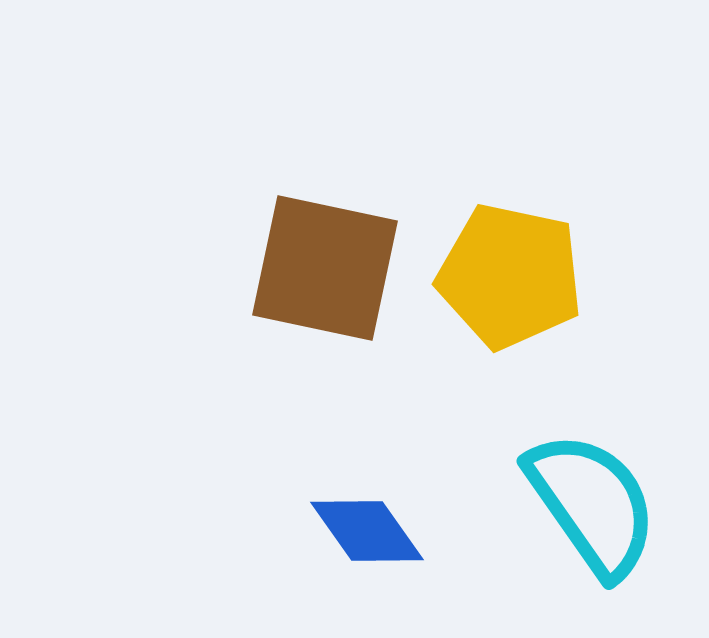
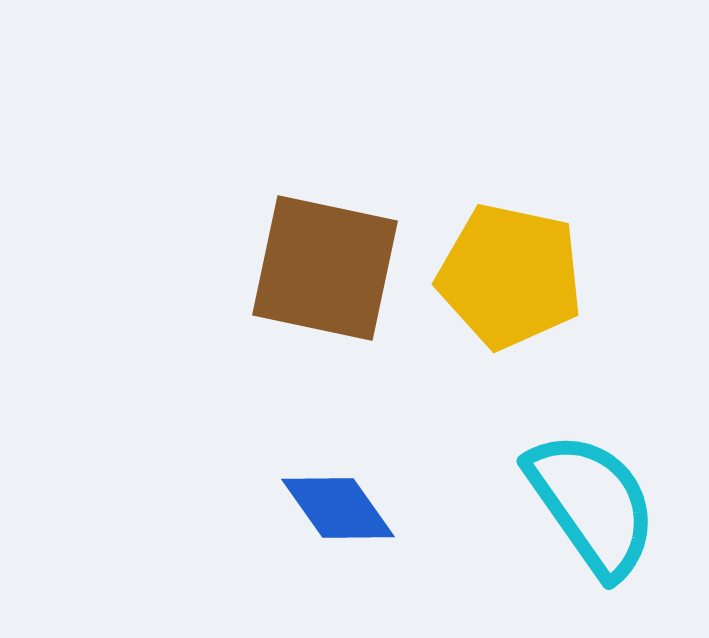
blue diamond: moved 29 px left, 23 px up
